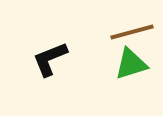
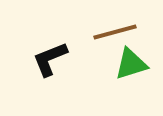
brown line: moved 17 px left
